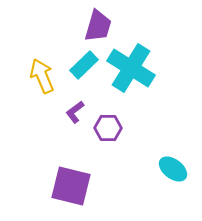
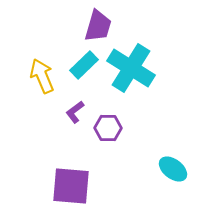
purple square: rotated 9 degrees counterclockwise
